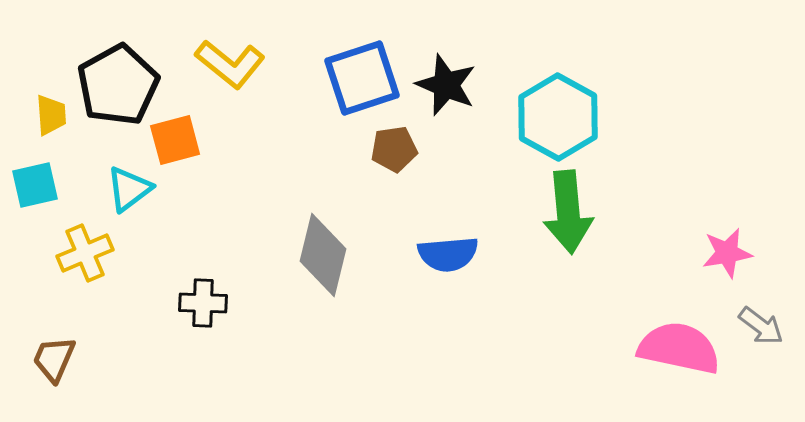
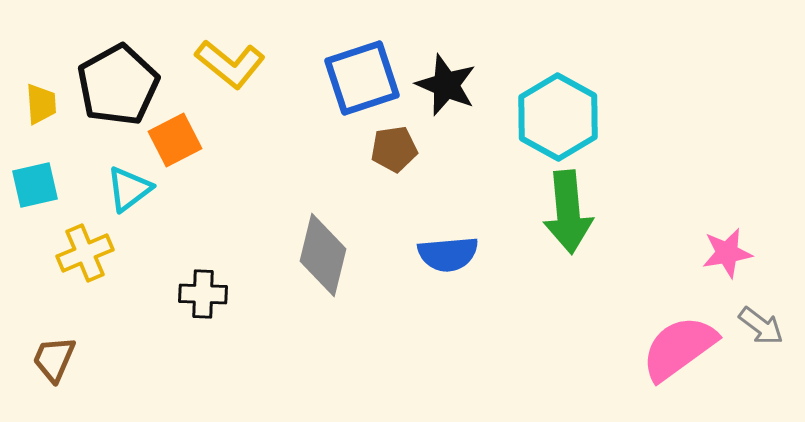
yellow trapezoid: moved 10 px left, 11 px up
orange square: rotated 12 degrees counterclockwise
black cross: moved 9 px up
pink semicircle: rotated 48 degrees counterclockwise
